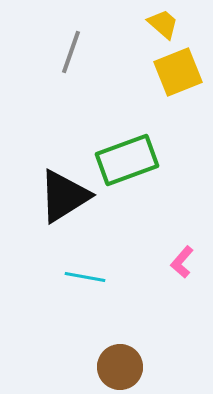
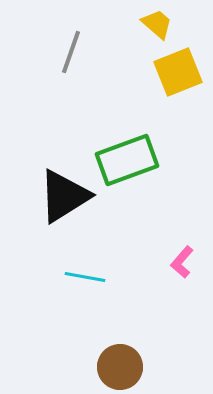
yellow trapezoid: moved 6 px left
